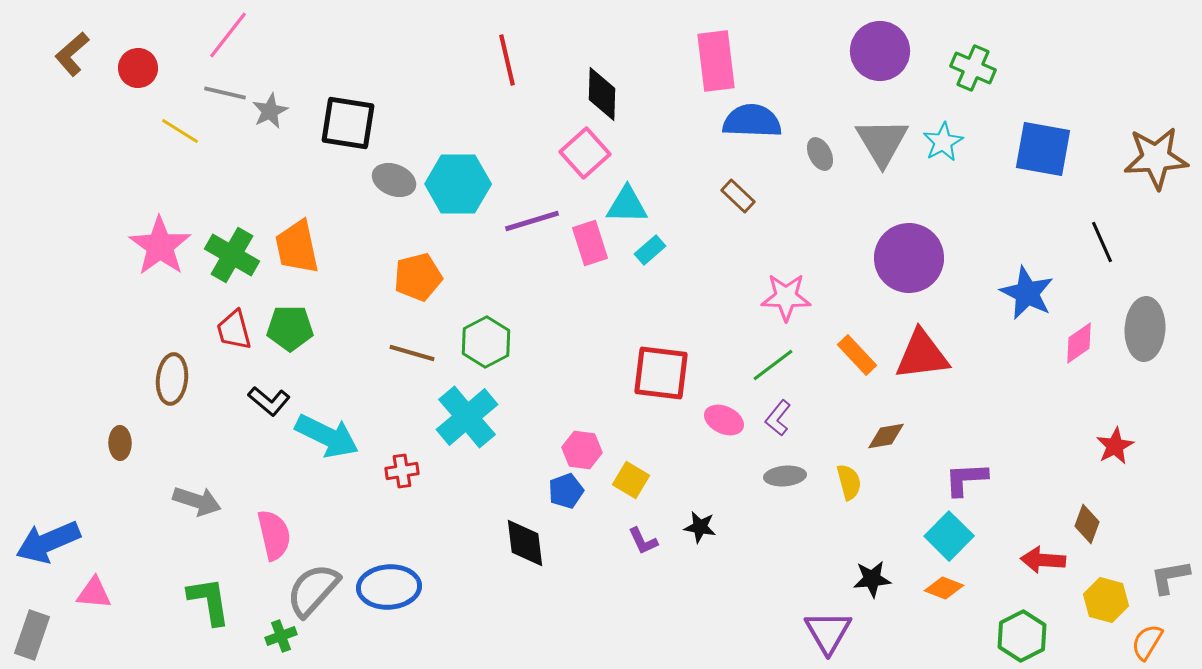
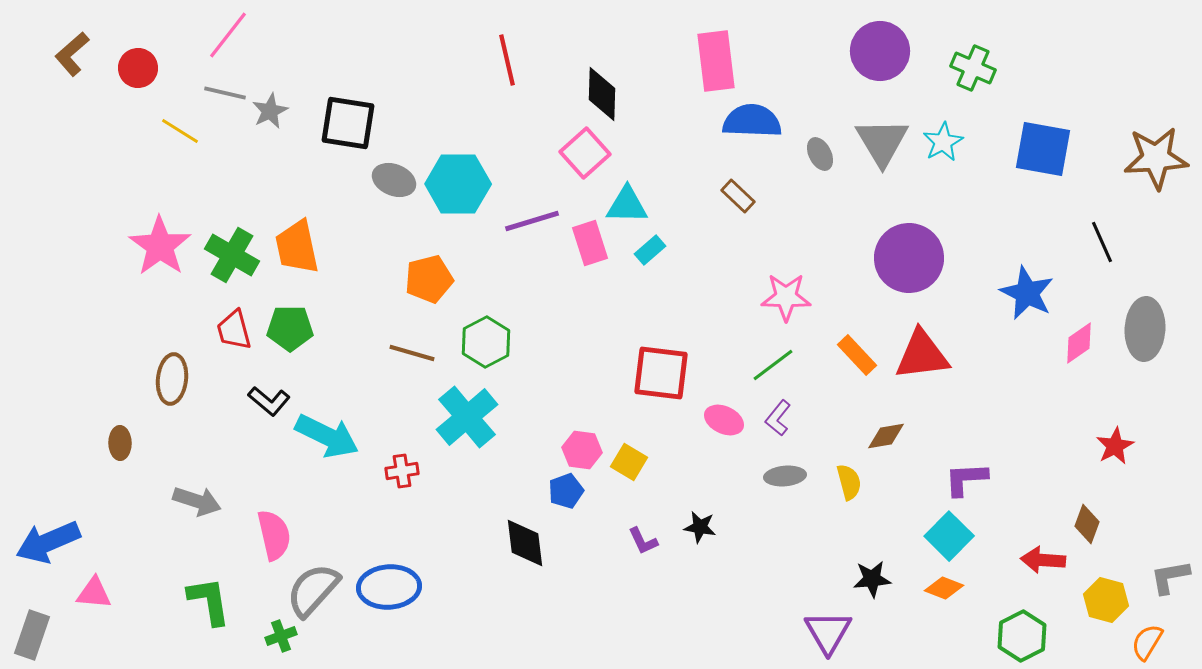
orange pentagon at (418, 277): moved 11 px right, 2 px down
yellow square at (631, 480): moved 2 px left, 18 px up
